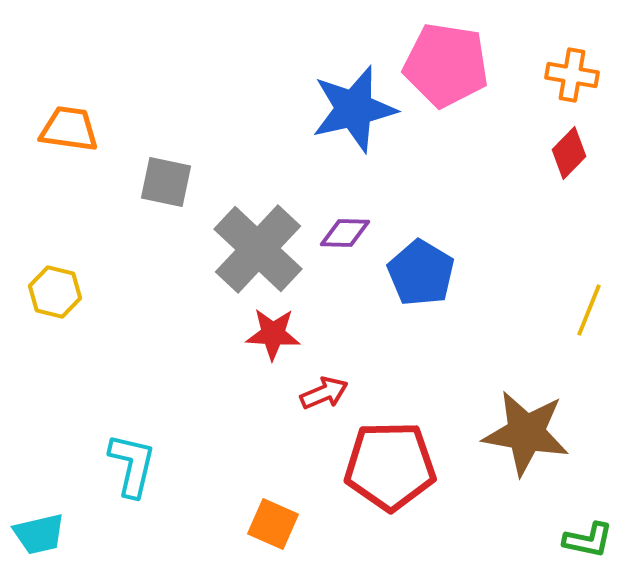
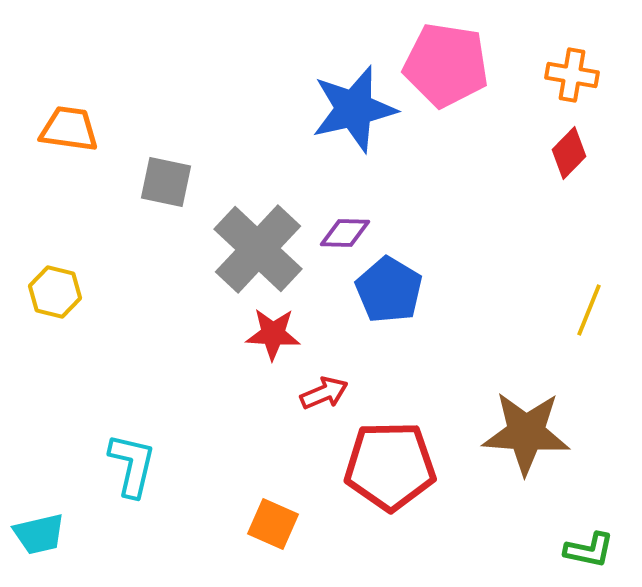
blue pentagon: moved 32 px left, 17 px down
brown star: rotated 6 degrees counterclockwise
green L-shape: moved 1 px right, 10 px down
